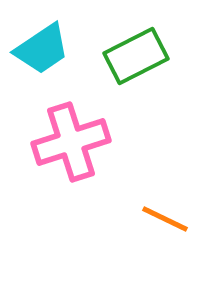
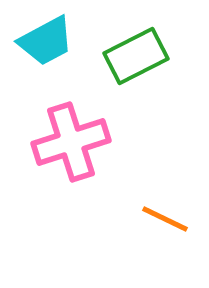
cyan trapezoid: moved 4 px right, 8 px up; rotated 6 degrees clockwise
